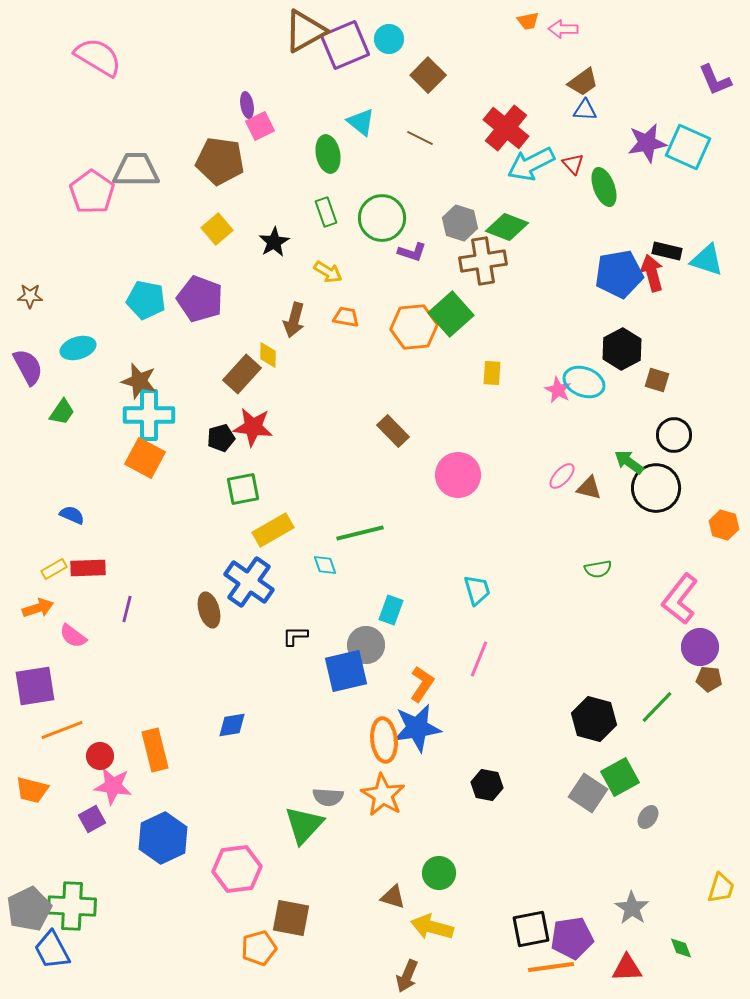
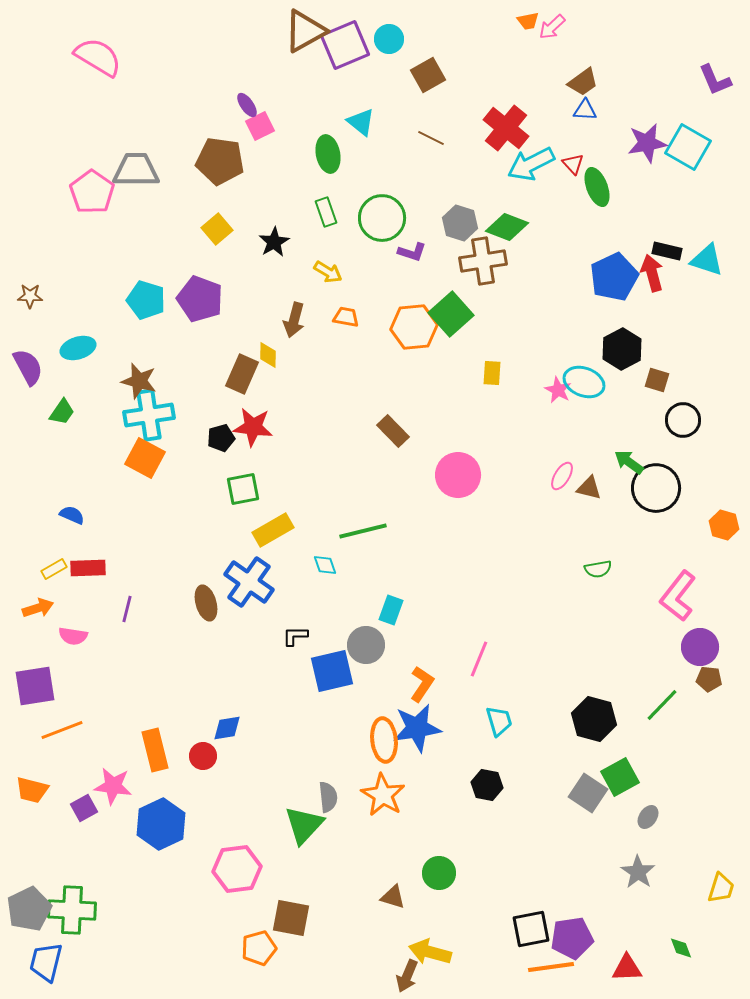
pink arrow at (563, 29): moved 11 px left, 2 px up; rotated 44 degrees counterclockwise
brown square at (428, 75): rotated 16 degrees clockwise
purple ellipse at (247, 105): rotated 25 degrees counterclockwise
brown line at (420, 138): moved 11 px right
cyan square at (688, 147): rotated 6 degrees clockwise
green ellipse at (604, 187): moved 7 px left
blue pentagon at (619, 274): moved 5 px left, 3 px down; rotated 15 degrees counterclockwise
cyan pentagon at (146, 300): rotated 6 degrees clockwise
brown rectangle at (242, 374): rotated 18 degrees counterclockwise
cyan cross at (149, 415): rotated 9 degrees counterclockwise
black circle at (674, 435): moved 9 px right, 15 px up
pink ellipse at (562, 476): rotated 12 degrees counterclockwise
green line at (360, 533): moved 3 px right, 2 px up
cyan trapezoid at (477, 590): moved 22 px right, 131 px down
pink L-shape at (680, 599): moved 2 px left, 3 px up
brown ellipse at (209, 610): moved 3 px left, 7 px up
pink semicircle at (73, 636): rotated 28 degrees counterclockwise
blue square at (346, 671): moved 14 px left
green line at (657, 707): moved 5 px right, 2 px up
blue diamond at (232, 725): moved 5 px left, 3 px down
red circle at (100, 756): moved 103 px right
gray semicircle at (328, 797): rotated 100 degrees counterclockwise
purple square at (92, 819): moved 8 px left, 11 px up
blue hexagon at (163, 838): moved 2 px left, 14 px up
green cross at (72, 906): moved 4 px down
gray star at (632, 908): moved 6 px right, 36 px up
yellow arrow at (432, 927): moved 2 px left, 25 px down
blue trapezoid at (52, 950): moved 6 px left, 12 px down; rotated 42 degrees clockwise
